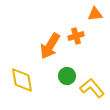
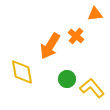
orange cross: rotated 35 degrees counterclockwise
green circle: moved 3 px down
yellow diamond: moved 8 px up
